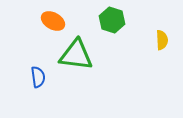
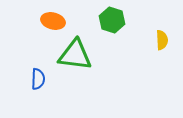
orange ellipse: rotated 15 degrees counterclockwise
green triangle: moved 1 px left
blue semicircle: moved 2 px down; rotated 10 degrees clockwise
